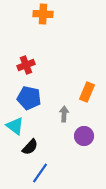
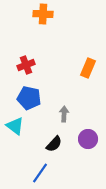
orange rectangle: moved 1 px right, 24 px up
purple circle: moved 4 px right, 3 px down
black semicircle: moved 24 px right, 3 px up
